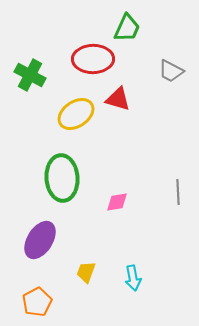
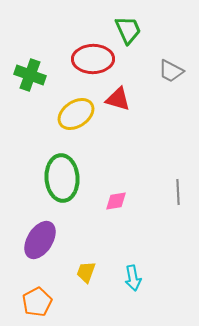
green trapezoid: moved 1 px right, 2 px down; rotated 48 degrees counterclockwise
green cross: rotated 8 degrees counterclockwise
pink diamond: moved 1 px left, 1 px up
